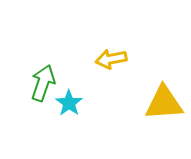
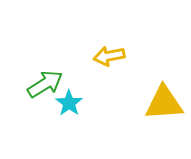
yellow arrow: moved 2 px left, 3 px up
green arrow: moved 2 px right, 1 px down; rotated 39 degrees clockwise
